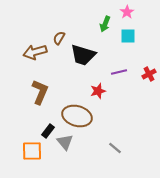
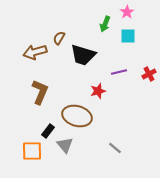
gray triangle: moved 3 px down
